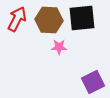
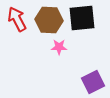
red arrow: rotated 55 degrees counterclockwise
